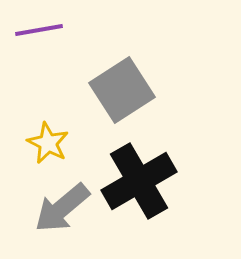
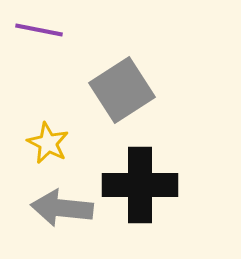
purple line: rotated 21 degrees clockwise
black cross: moved 1 px right, 4 px down; rotated 30 degrees clockwise
gray arrow: rotated 46 degrees clockwise
